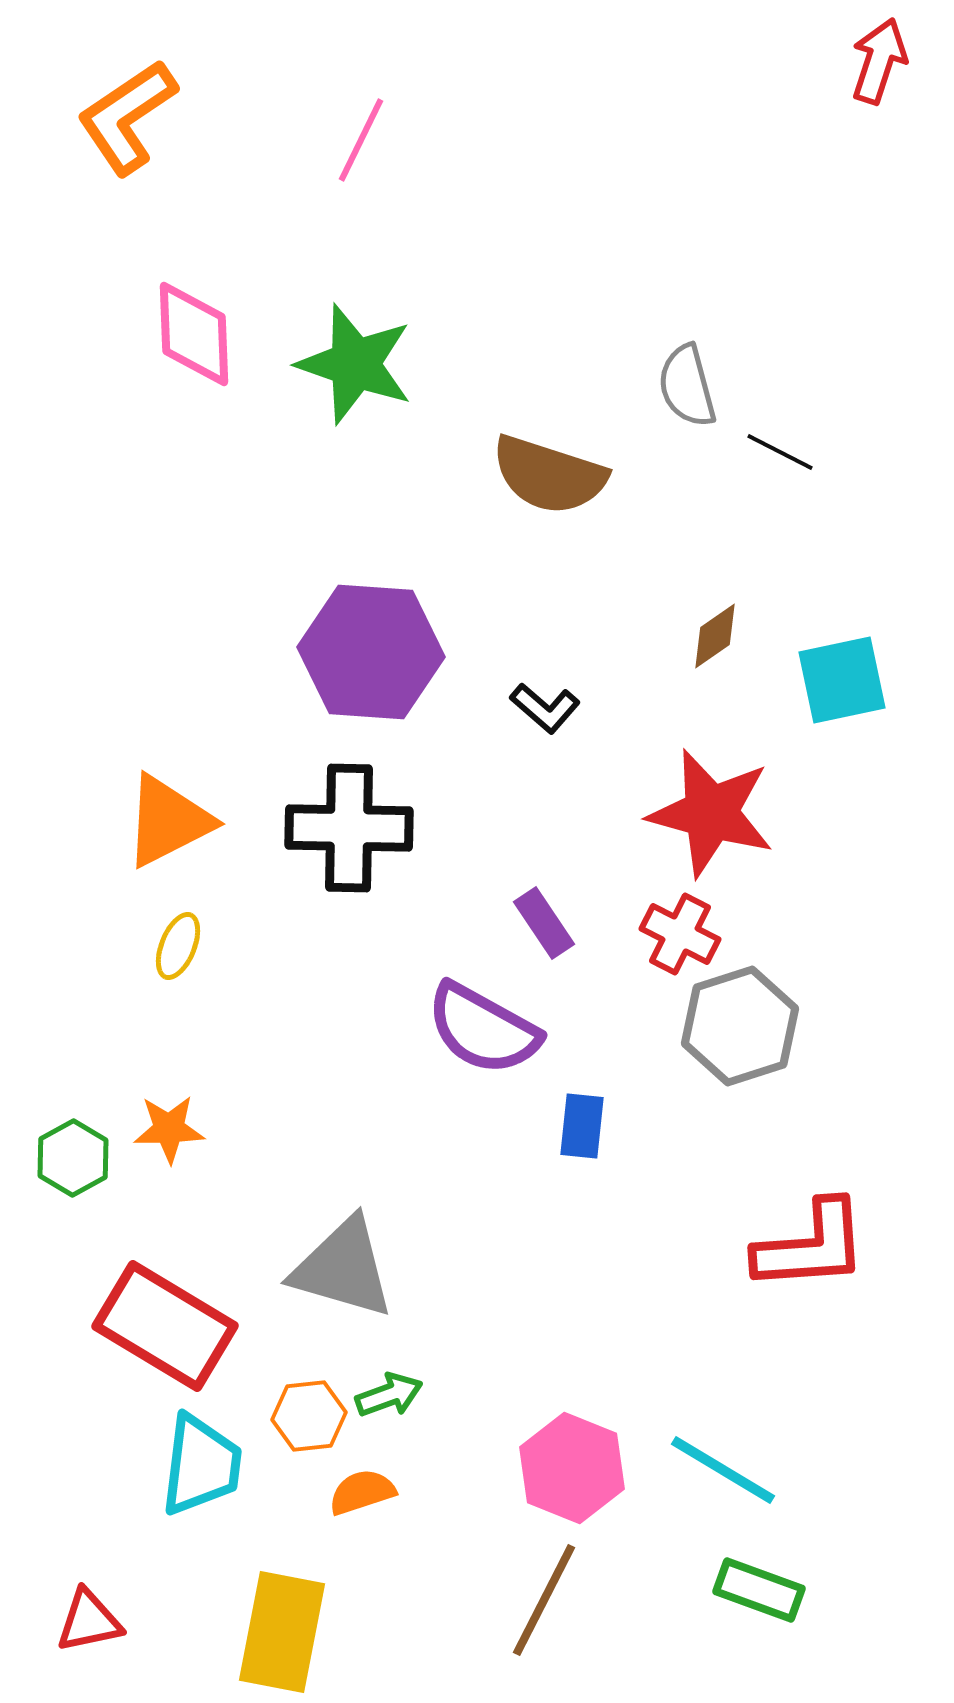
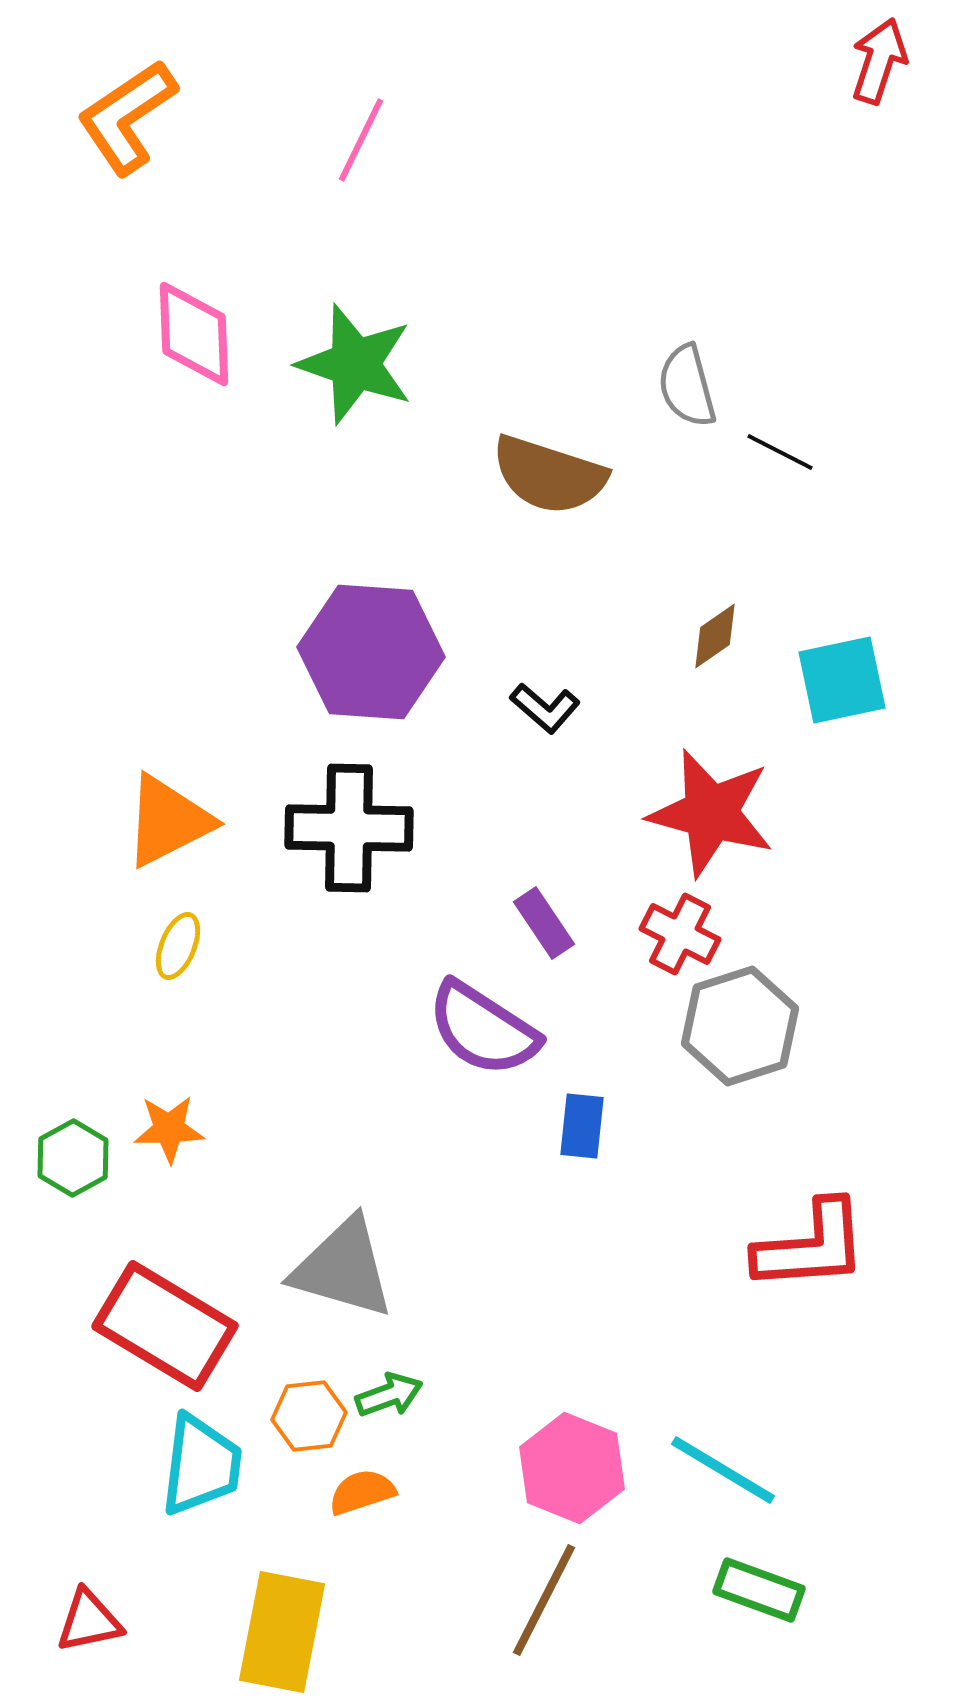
purple semicircle: rotated 4 degrees clockwise
